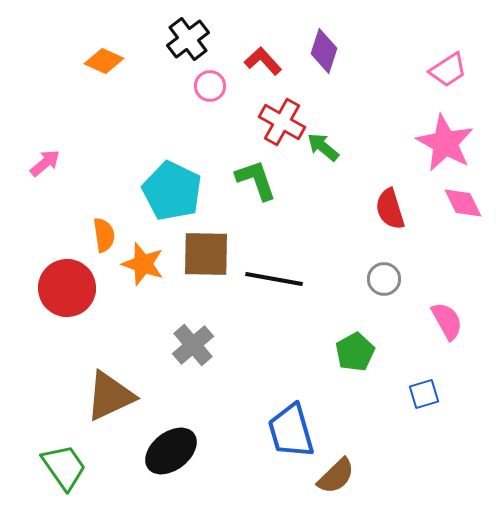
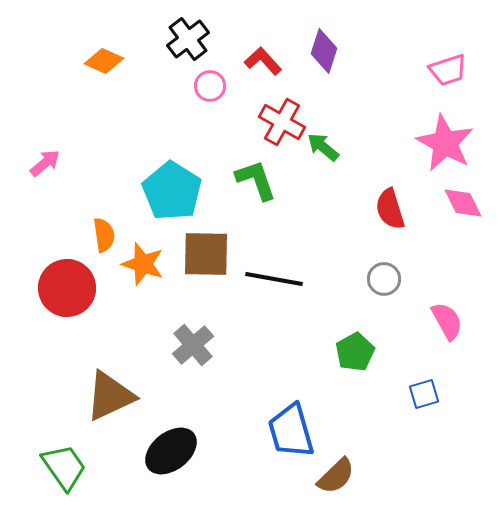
pink trapezoid: rotated 15 degrees clockwise
cyan pentagon: rotated 6 degrees clockwise
